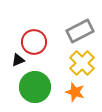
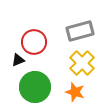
gray rectangle: rotated 12 degrees clockwise
